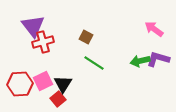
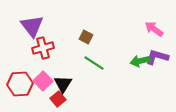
purple triangle: moved 1 px left
red cross: moved 6 px down
purple L-shape: moved 1 px left, 2 px up
pink square: rotated 18 degrees counterclockwise
